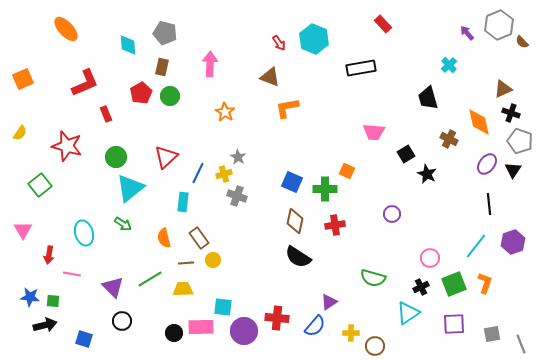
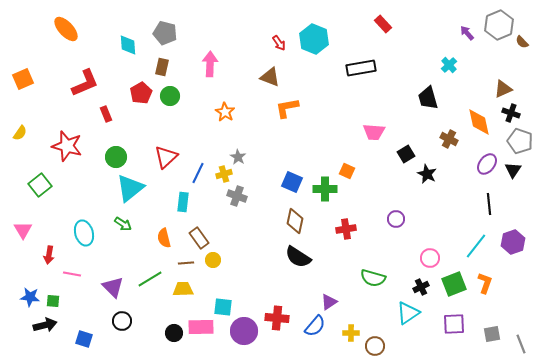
purple circle at (392, 214): moved 4 px right, 5 px down
red cross at (335, 225): moved 11 px right, 4 px down
